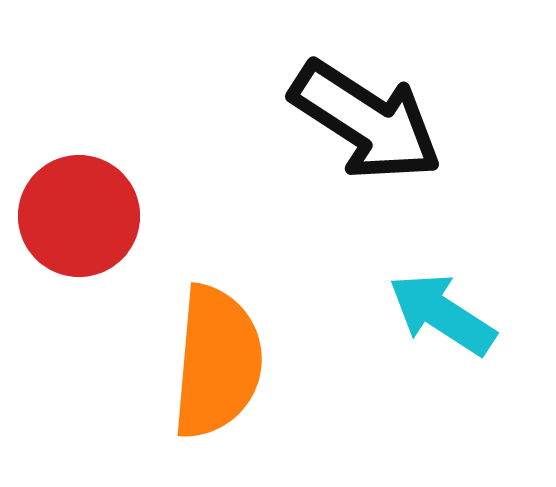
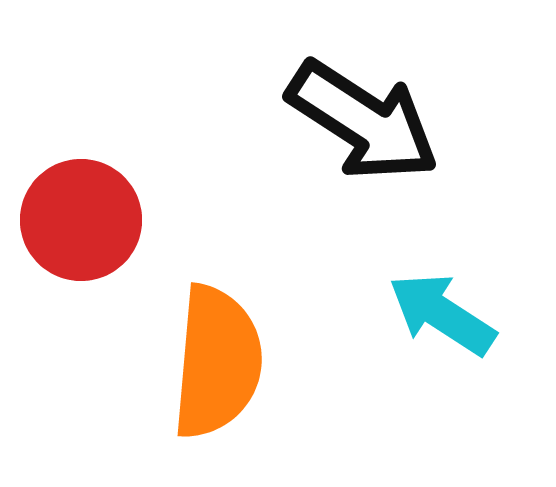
black arrow: moved 3 px left
red circle: moved 2 px right, 4 px down
